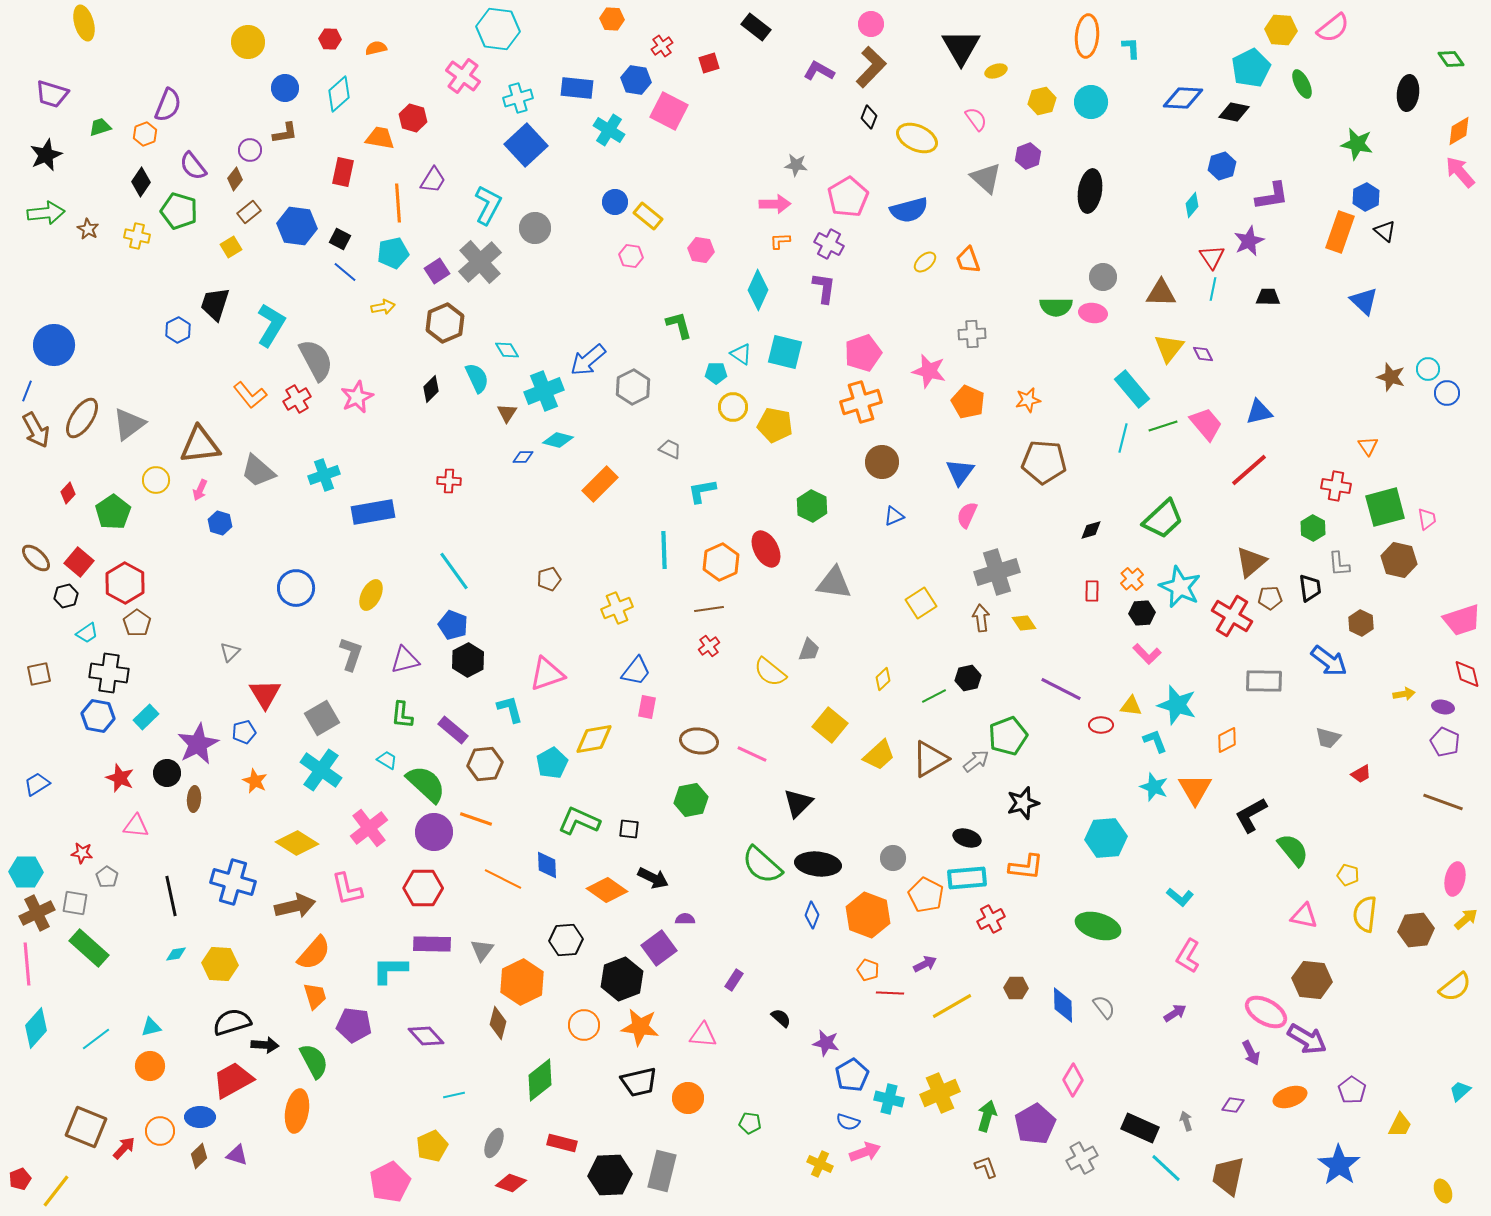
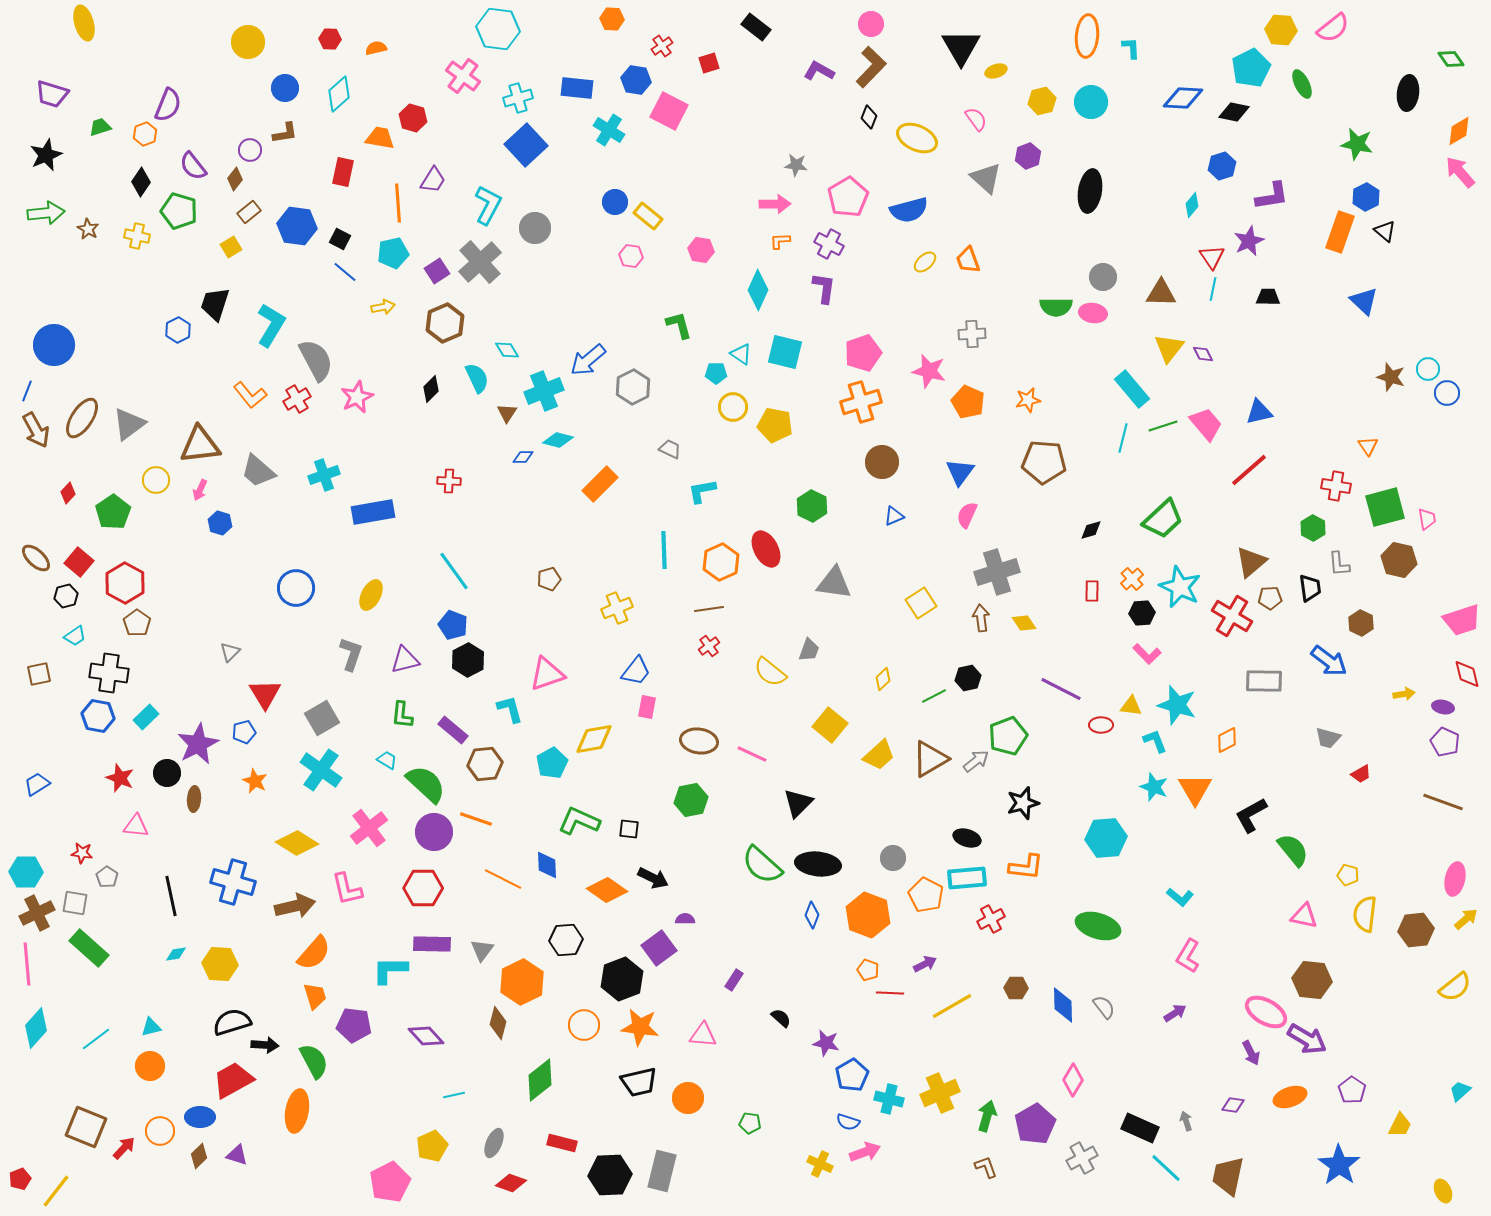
cyan trapezoid at (87, 633): moved 12 px left, 3 px down
